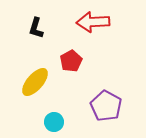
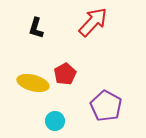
red arrow: rotated 136 degrees clockwise
red pentagon: moved 6 px left, 13 px down
yellow ellipse: moved 2 px left, 1 px down; rotated 64 degrees clockwise
cyan circle: moved 1 px right, 1 px up
